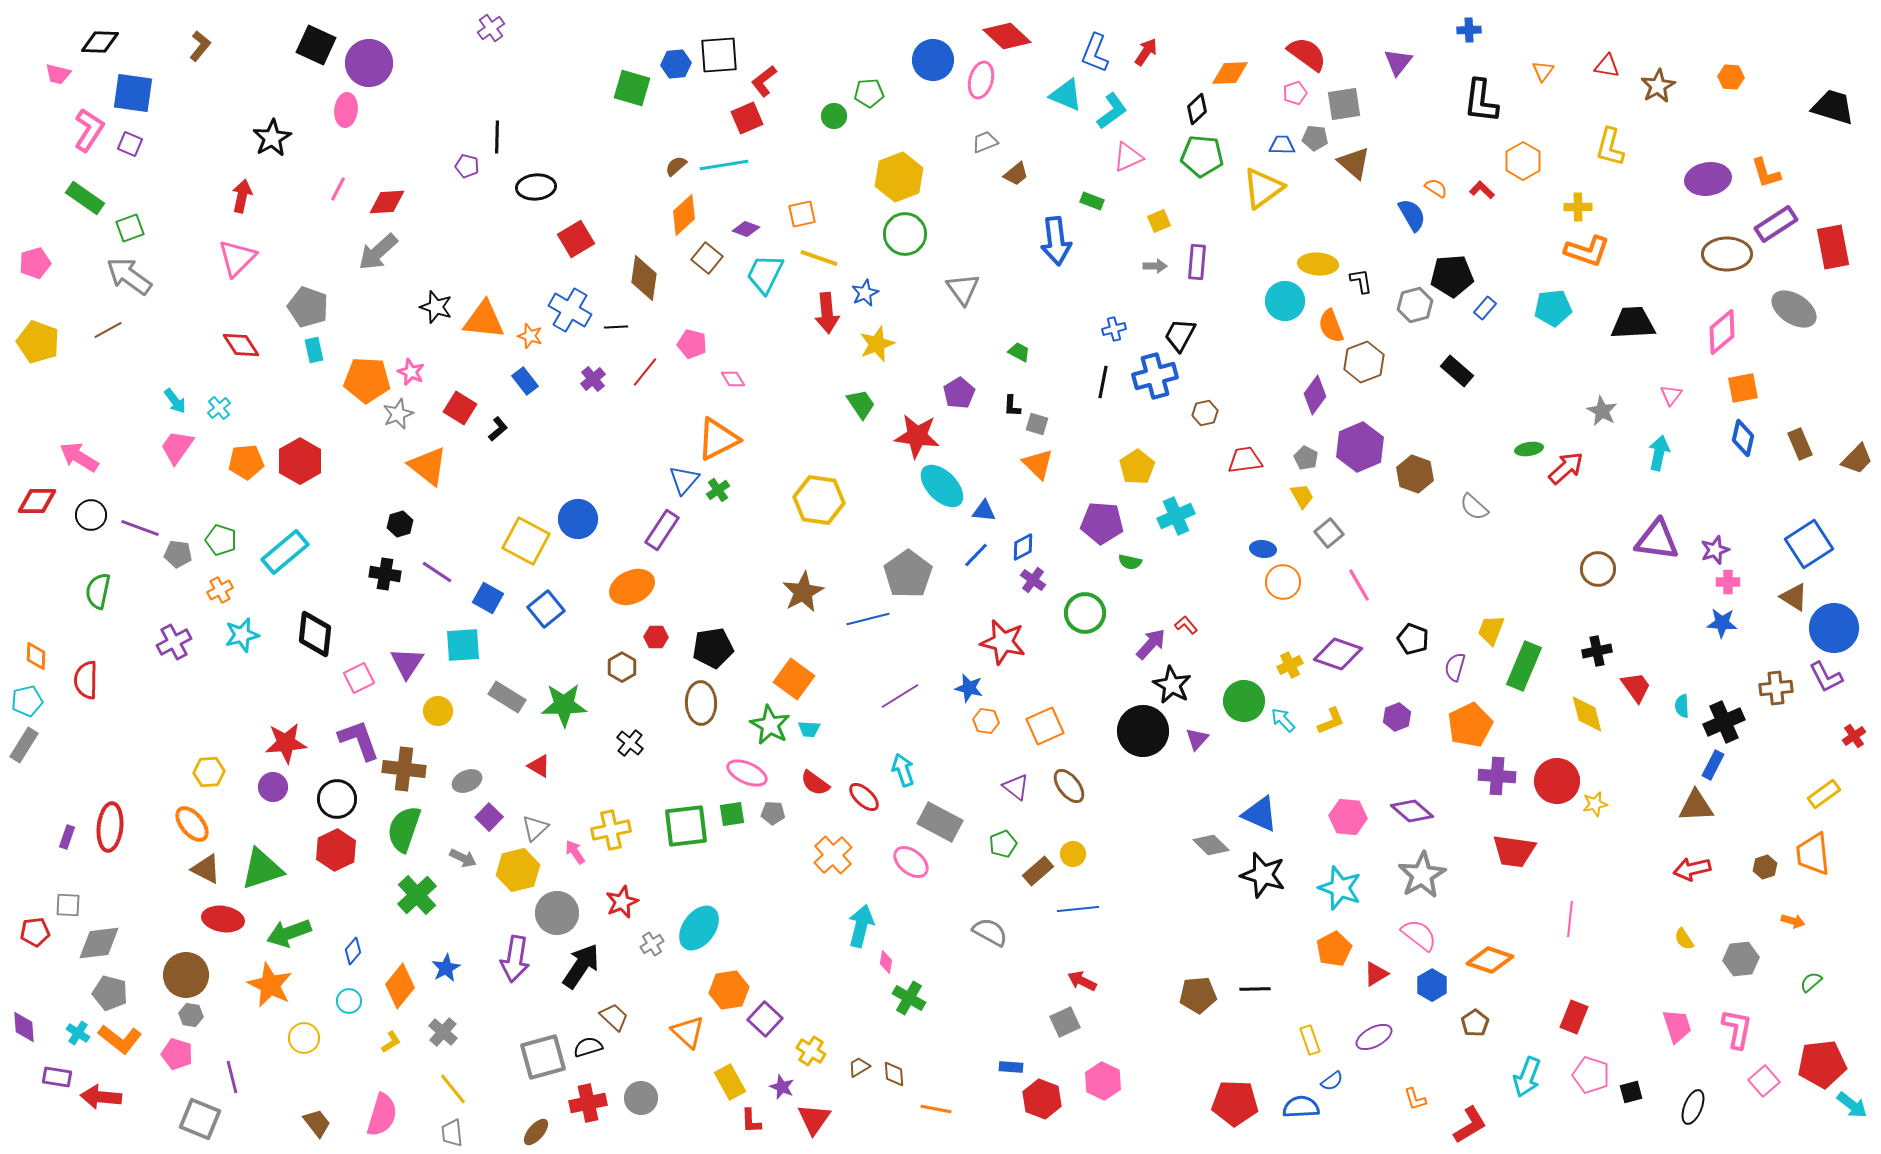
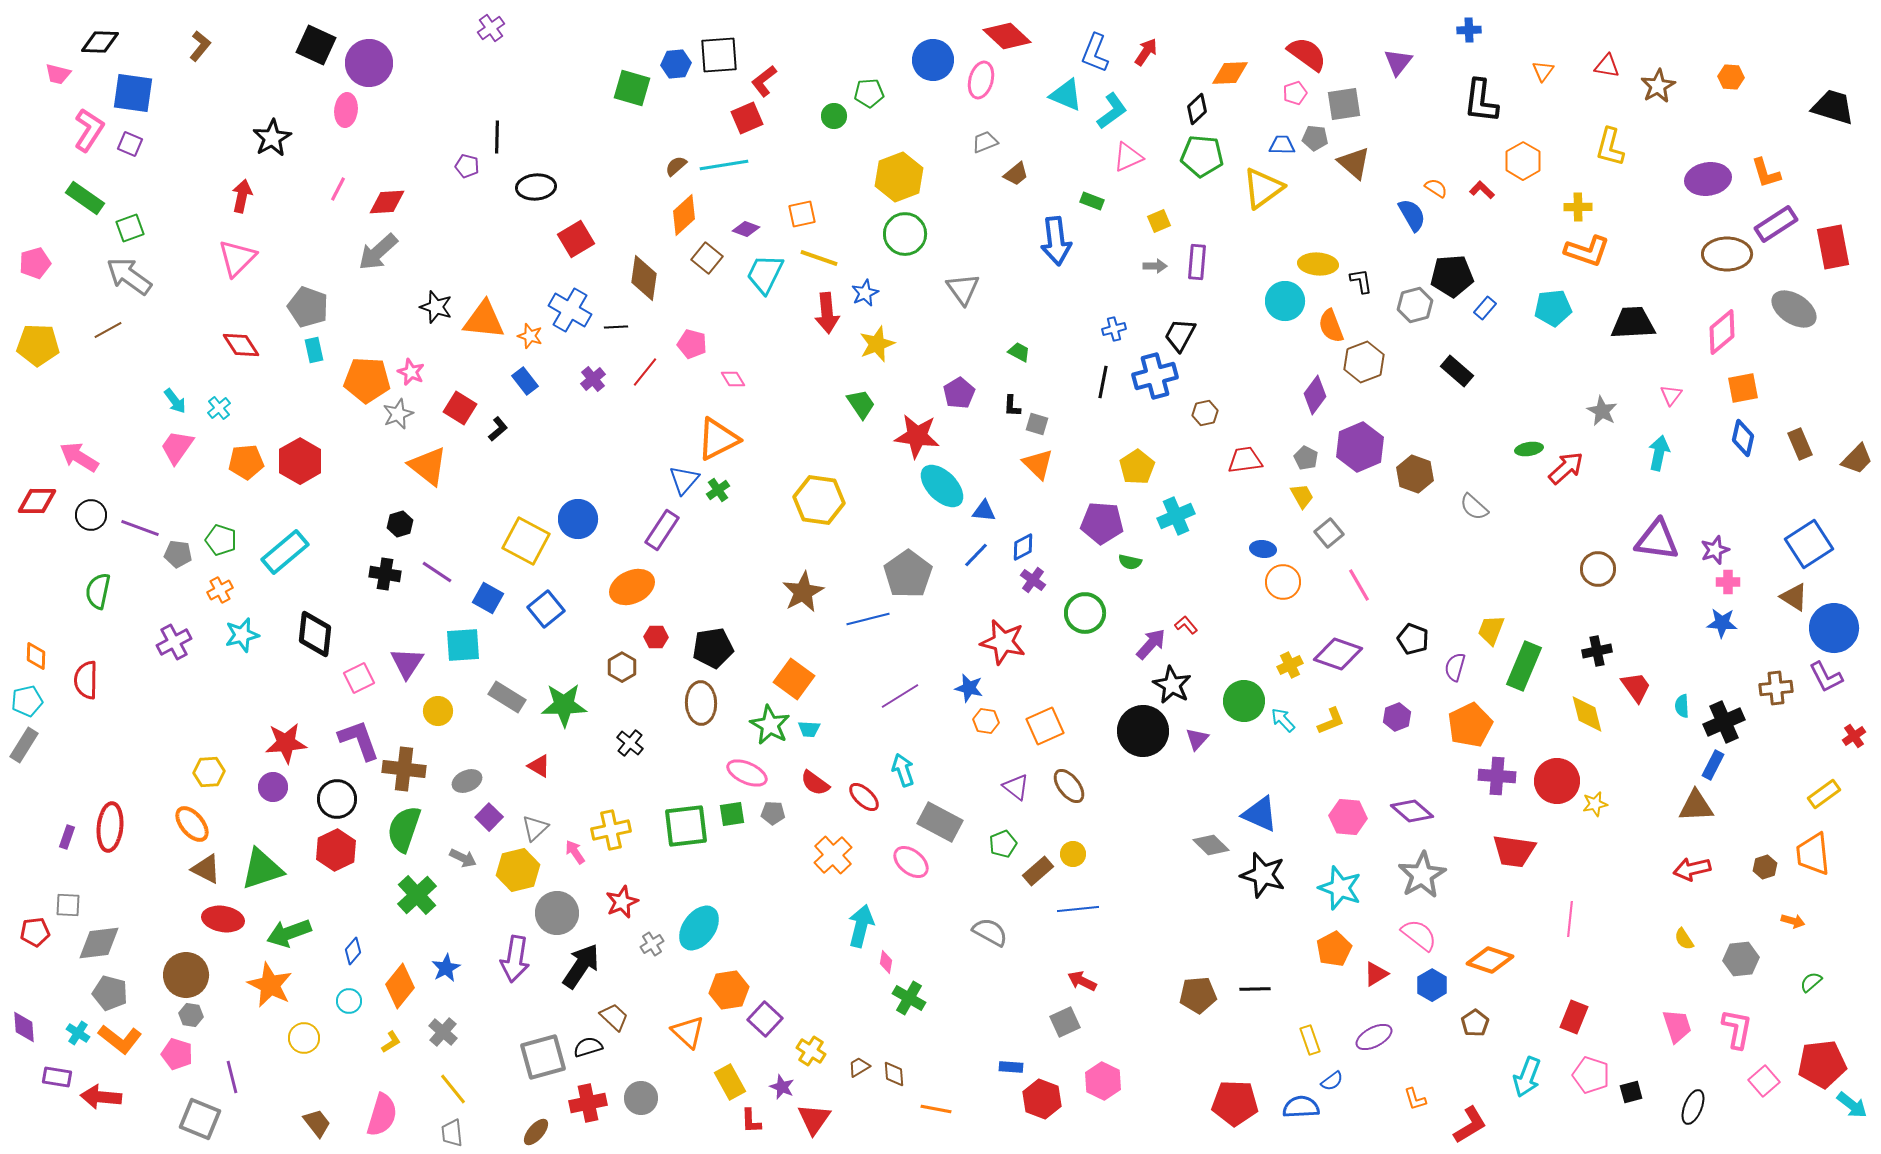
yellow pentagon at (38, 342): moved 3 px down; rotated 18 degrees counterclockwise
